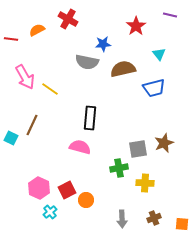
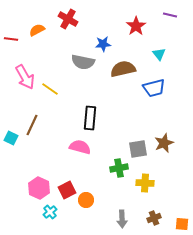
gray semicircle: moved 4 px left
